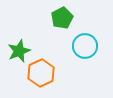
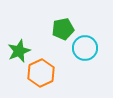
green pentagon: moved 1 px right, 11 px down; rotated 15 degrees clockwise
cyan circle: moved 2 px down
